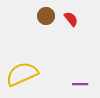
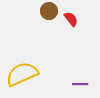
brown circle: moved 3 px right, 5 px up
